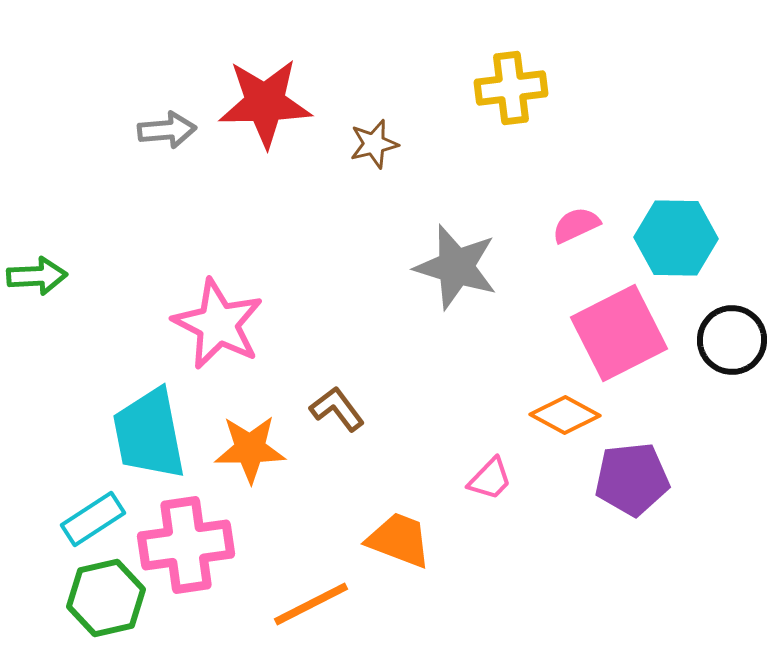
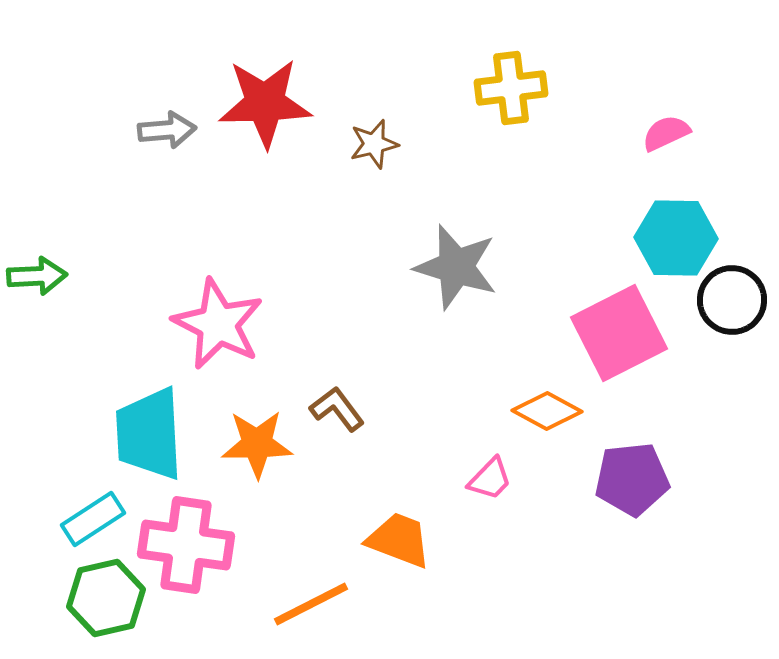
pink semicircle: moved 90 px right, 92 px up
black circle: moved 40 px up
orange diamond: moved 18 px left, 4 px up
cyan trapezoid: rotated 8 degrees clockwise
orange star: moved 7 px right, 5 px up
pink cross: rotated 16 degrees clockwise
